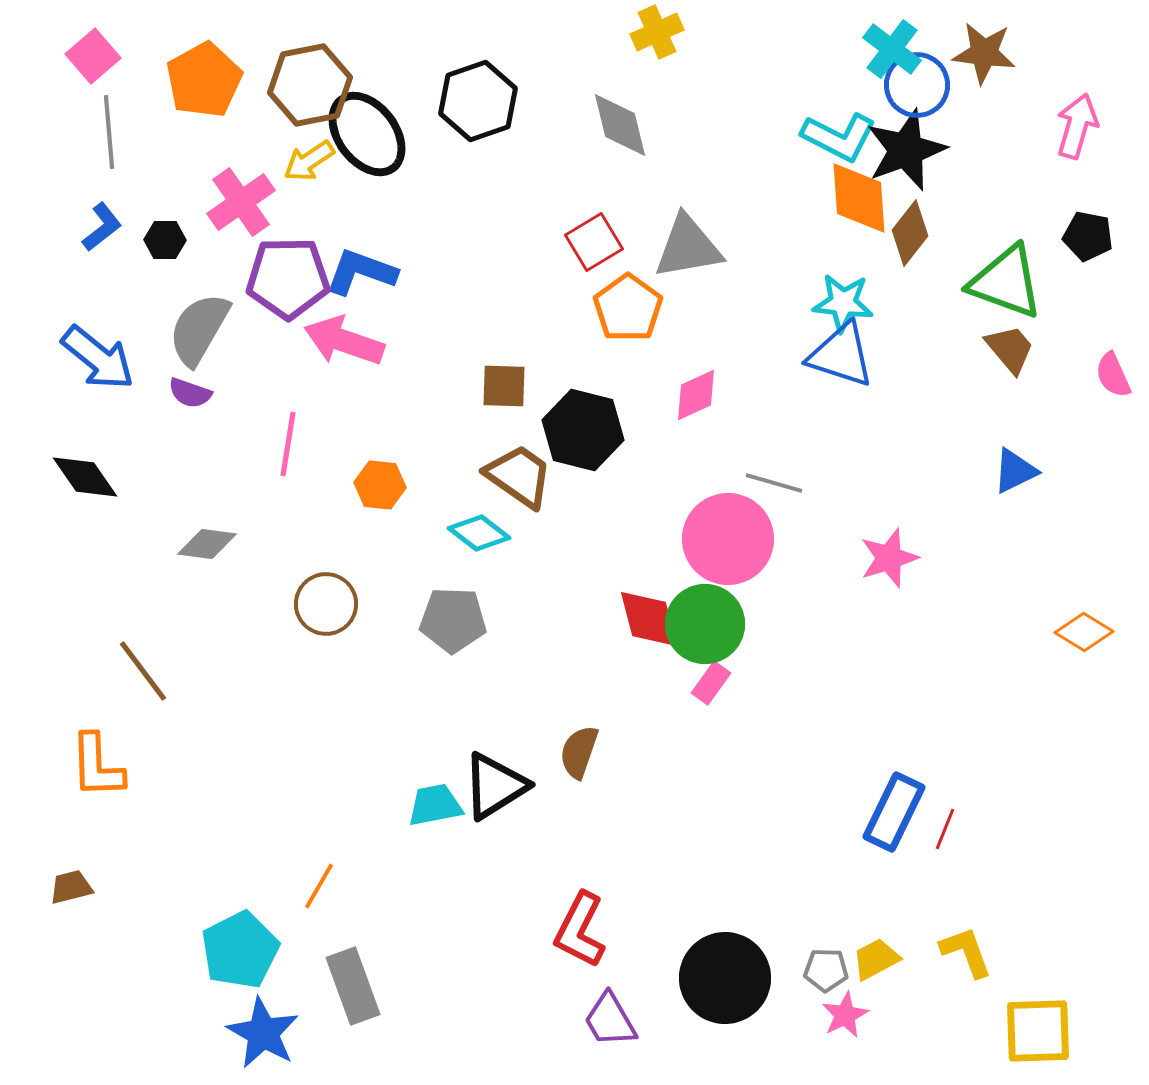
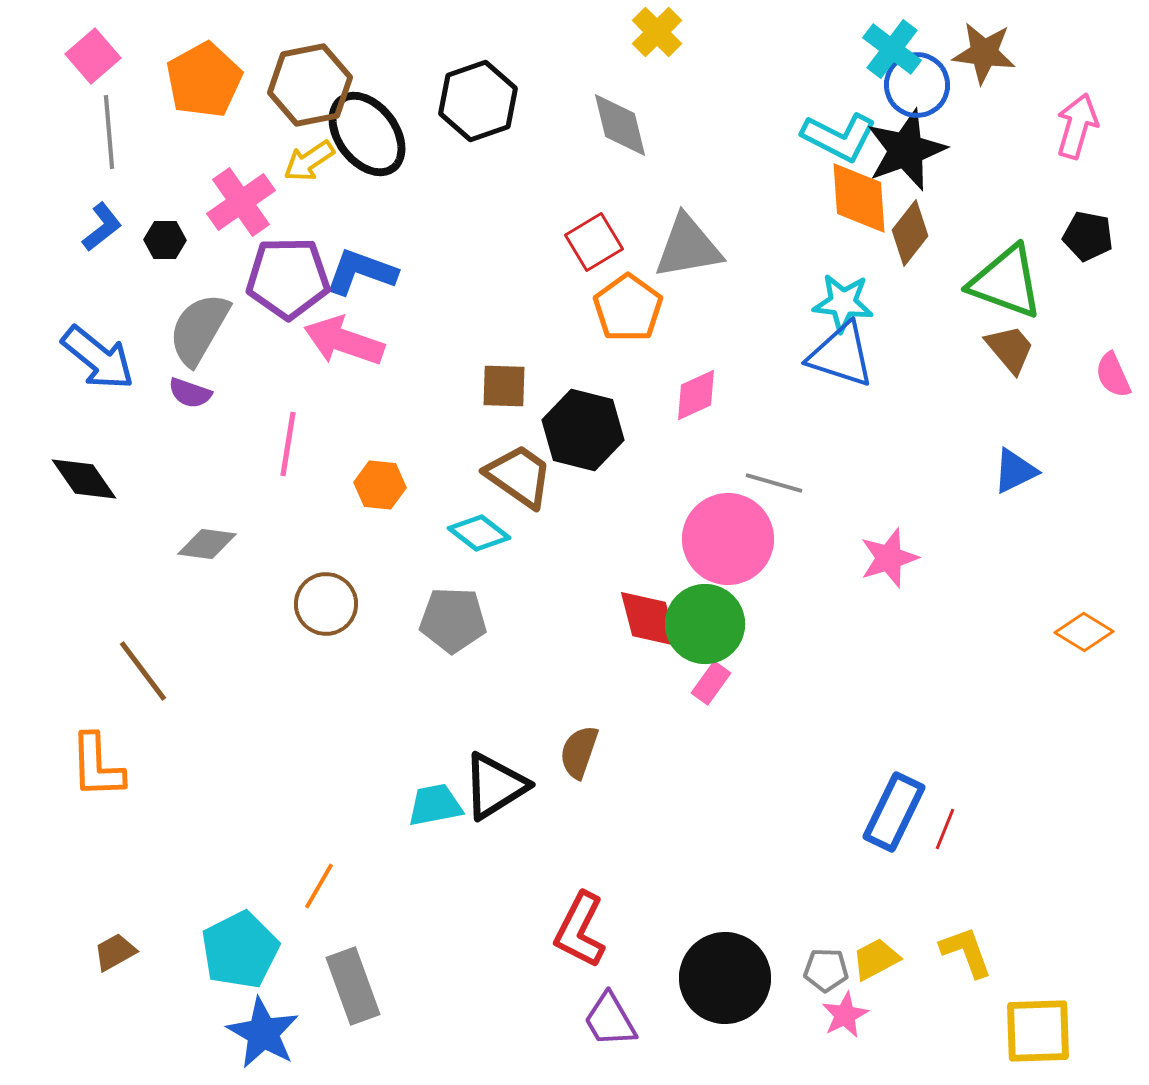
yellow cross at (657, 32): rotated 21 degrees counterclockwise
black diamond at (85, 477): moved 1 px left, 2 px down
brown trapezoid at (71, 887): moved 44 px right, 65 px down; rotated 15 degrees counterclockwise
